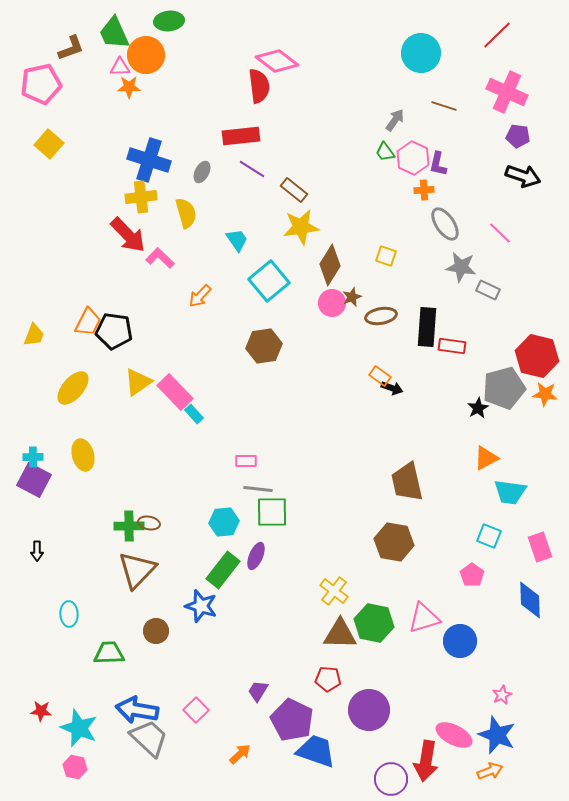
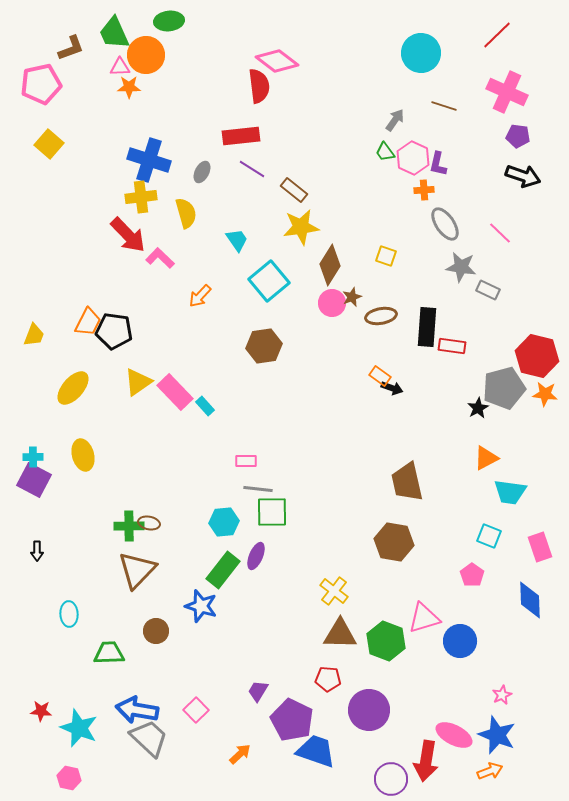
cyan rectangle at (194, 414): moved 11 px right, 8 px up
green hexagon at (374, 623): moved 12 px right, 18 px down; rotated 9 degrees clockwise
pink hexagon at (75, 767): moved 6 px left, 11 px down
